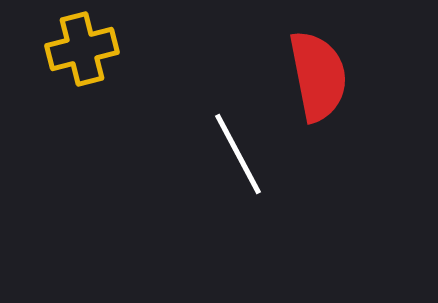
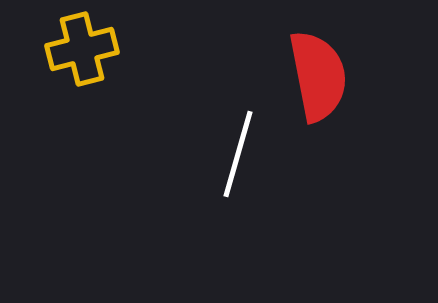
white line: rotated 44 degrees clockwise
